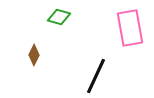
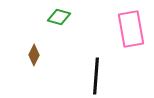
pink rectangle: moved 1 px right, 1 px down
black line: rotated 21 degrees counterclockwise
